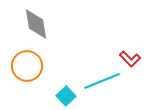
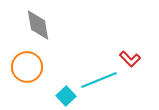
gray diamond: moved 2 px right, 1 px down
orange circle: moved 1 px down
cyan line: moved 3 px left, 1 px up
